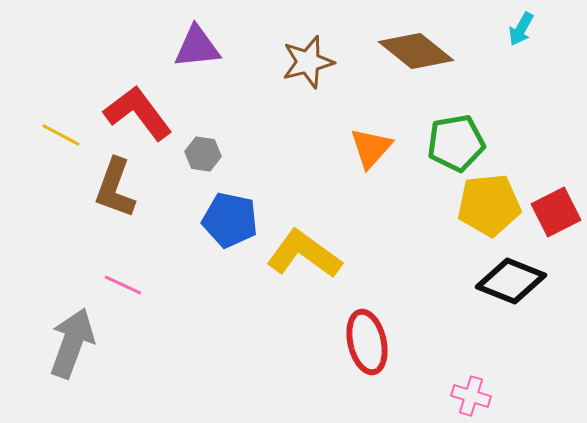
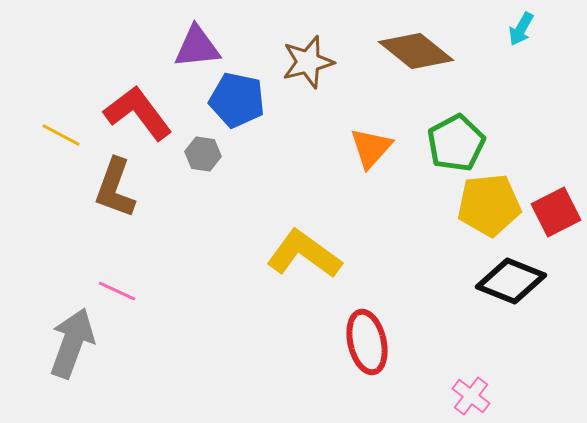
green pentagon: rotated 18 degrees counterclockwise
blue pentagon: moved 7 px right, 120 px up
pink line: moved 6 px left, 6 px down
pink cross: rotated 21 degrees clockwise
